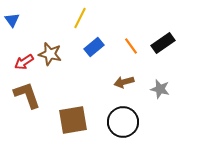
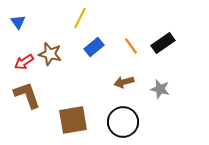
blue triangle: moved 6 px right, 2 px down
